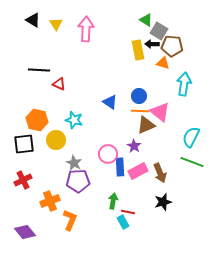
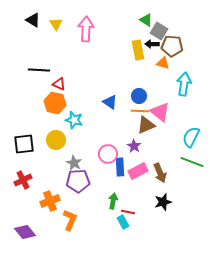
orange hexagon: moved 18 px right, 17 px up
